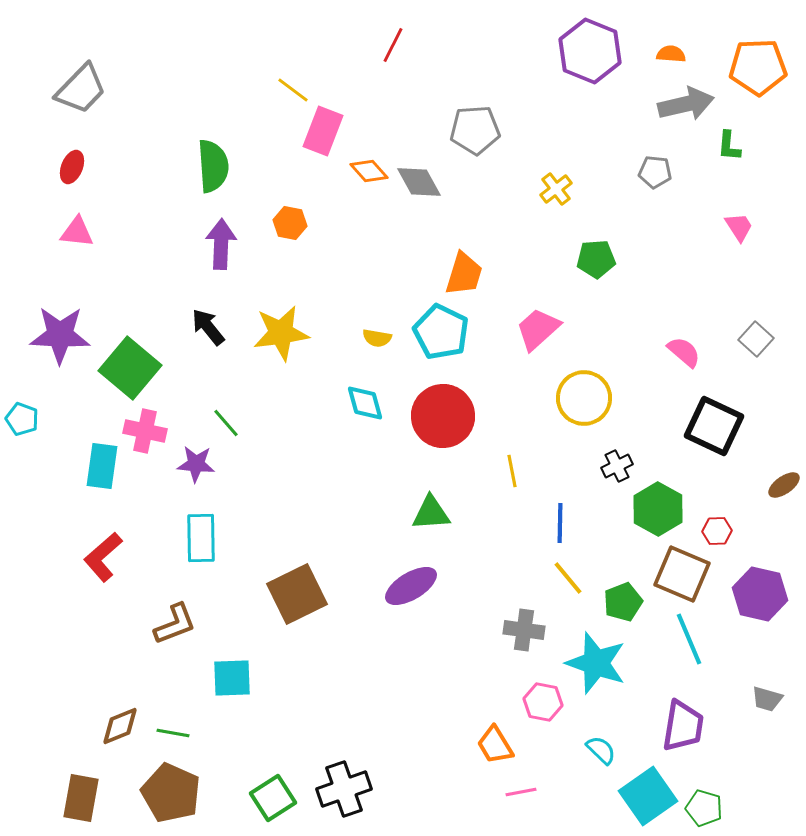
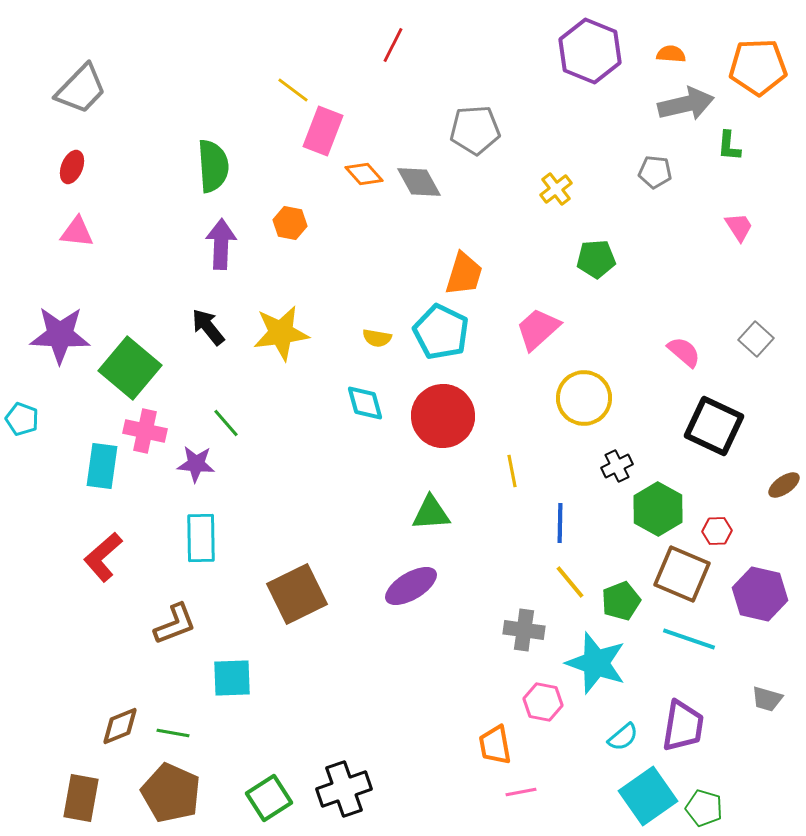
orange diamond at (369, 171): moved 5 px left, 3 px down
yellow line at (568, 578): moved 2 px right, 4 px down
green pentagon at (623, 602): moved 2 px left, 1 px up
cyan line at (689, 639): rotated 48 degrees counterclockwise
orange trapezoid at (495, 745): rotated 21 degrees clockwise
cyan semicircle at (601, 750): moved 22 px right, 13 px up; rotated 96 degrees clockwise
green square at (273, 798): moved 4 px left
